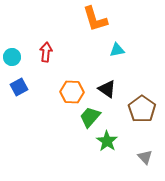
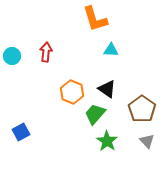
cyan triangle: moved 6 px left; rotated 14 degrees clockwise
cyan circle: moved 1 px up
blue square: moved 2 px right, 45 px down
orange hexagon: rotated 20 degrees clockwise
green trapezoid: moved 5 px right, 3 px up
gray triangle: moved 2 px right, 16 px up
